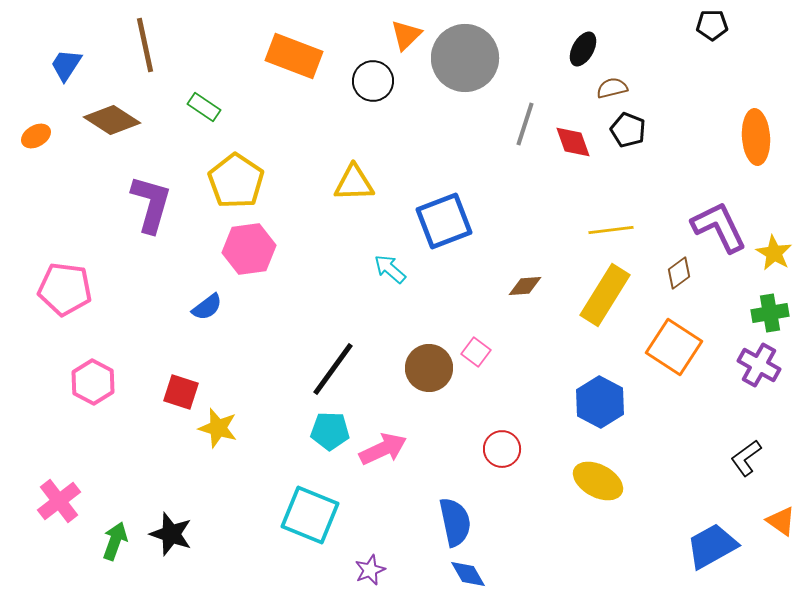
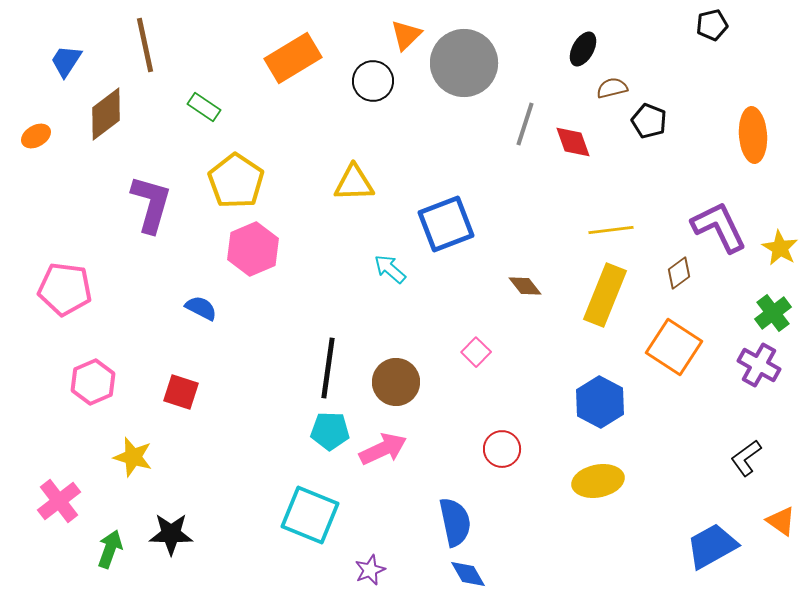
black pentagon at (712, 25): rotated 12 degrees counterclockwise
orange rectangle at (294, 56): moved 1 px left, 2 px down; rotated 52 degrees counterclockwise
gray circle at (465, 58): moved 1 px left, 5 px down
blue trapezoid at (66, 65): moved 4 px up
brown diamond at (112, 120): moved 6 px left, 6 px up; rotated 70 degrees counterclockwise
black pentagon at (628, 130): moved 21 px right, 9 px up
orange ellipse at (756, 137): moved 3 px left, 2 px up
blue square at (444, 221): moved 2 px right, 3 px down
pink hexagon at (249, 249): moved 4 px right; rotated 15 degrees counterclockwise
yellow star at (774, 253): moved 6 px right, 5 px up
brown diamond at (525, 286): rotated 56 degrees clockwise
yellow rectangle at (605, 295): rotated 10 degrees counterclockwise
blue semicircle at (207, 307): moved 6 px left, 1 px down; rotated 116 degrees counterclockwise
green cross at (770, 313): moved 3 px right; rotated 27 degrees counterclockwise
pink square at (476, 352): rotated 8 degrees clockwise
brown circle at (429, 368): moved 33 px left, 14 px down
black line at (333, 369): moved 5 px left, 1 px up; rotated 28 degrees counterclockwise
pink hexagon at (93, 382): rotated 9 degrees clockwise
yellow star at (218, 428): moved 85 px left, 29 px down
yellow ellipse at (598, 481): rotated 39 degrees counterclockwise
black star at (171, 534): rotated 18 degrees counterclockwise
green arrow at (115, 541): moved 5 px left, 8 px down
